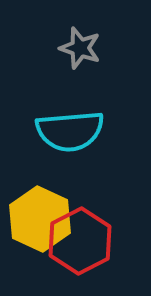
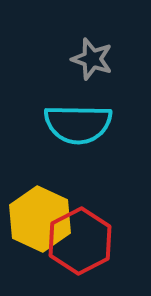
gray star: moved 12 px right, 11 px down
cyan semicircle: moved 8 px right, 7 px up; rotated 6 degrees clockwise
